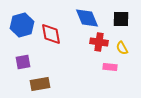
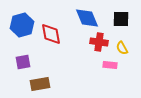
pink rectangle: moved 2 px up
